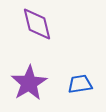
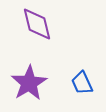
blue trapezoid: moved 2 px right, 1 px up; rotated 105 degrees counterclockwise
